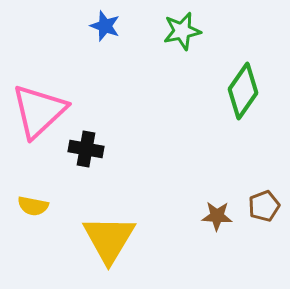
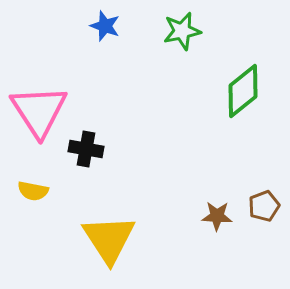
green diamond: rotated 16 degrees clockwise
pink triangle: rotated 20 degrees counterclockwise
yellow semicircle: moved 15 px up
yellow triangle: rotated 4 degrees counterclockwise
